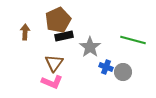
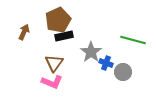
brown arrow: moved 1 px left; rotated 21 degrees clockwise
gray star: moved 1 px right, 5 px down
blue cross: moved 4 px up
